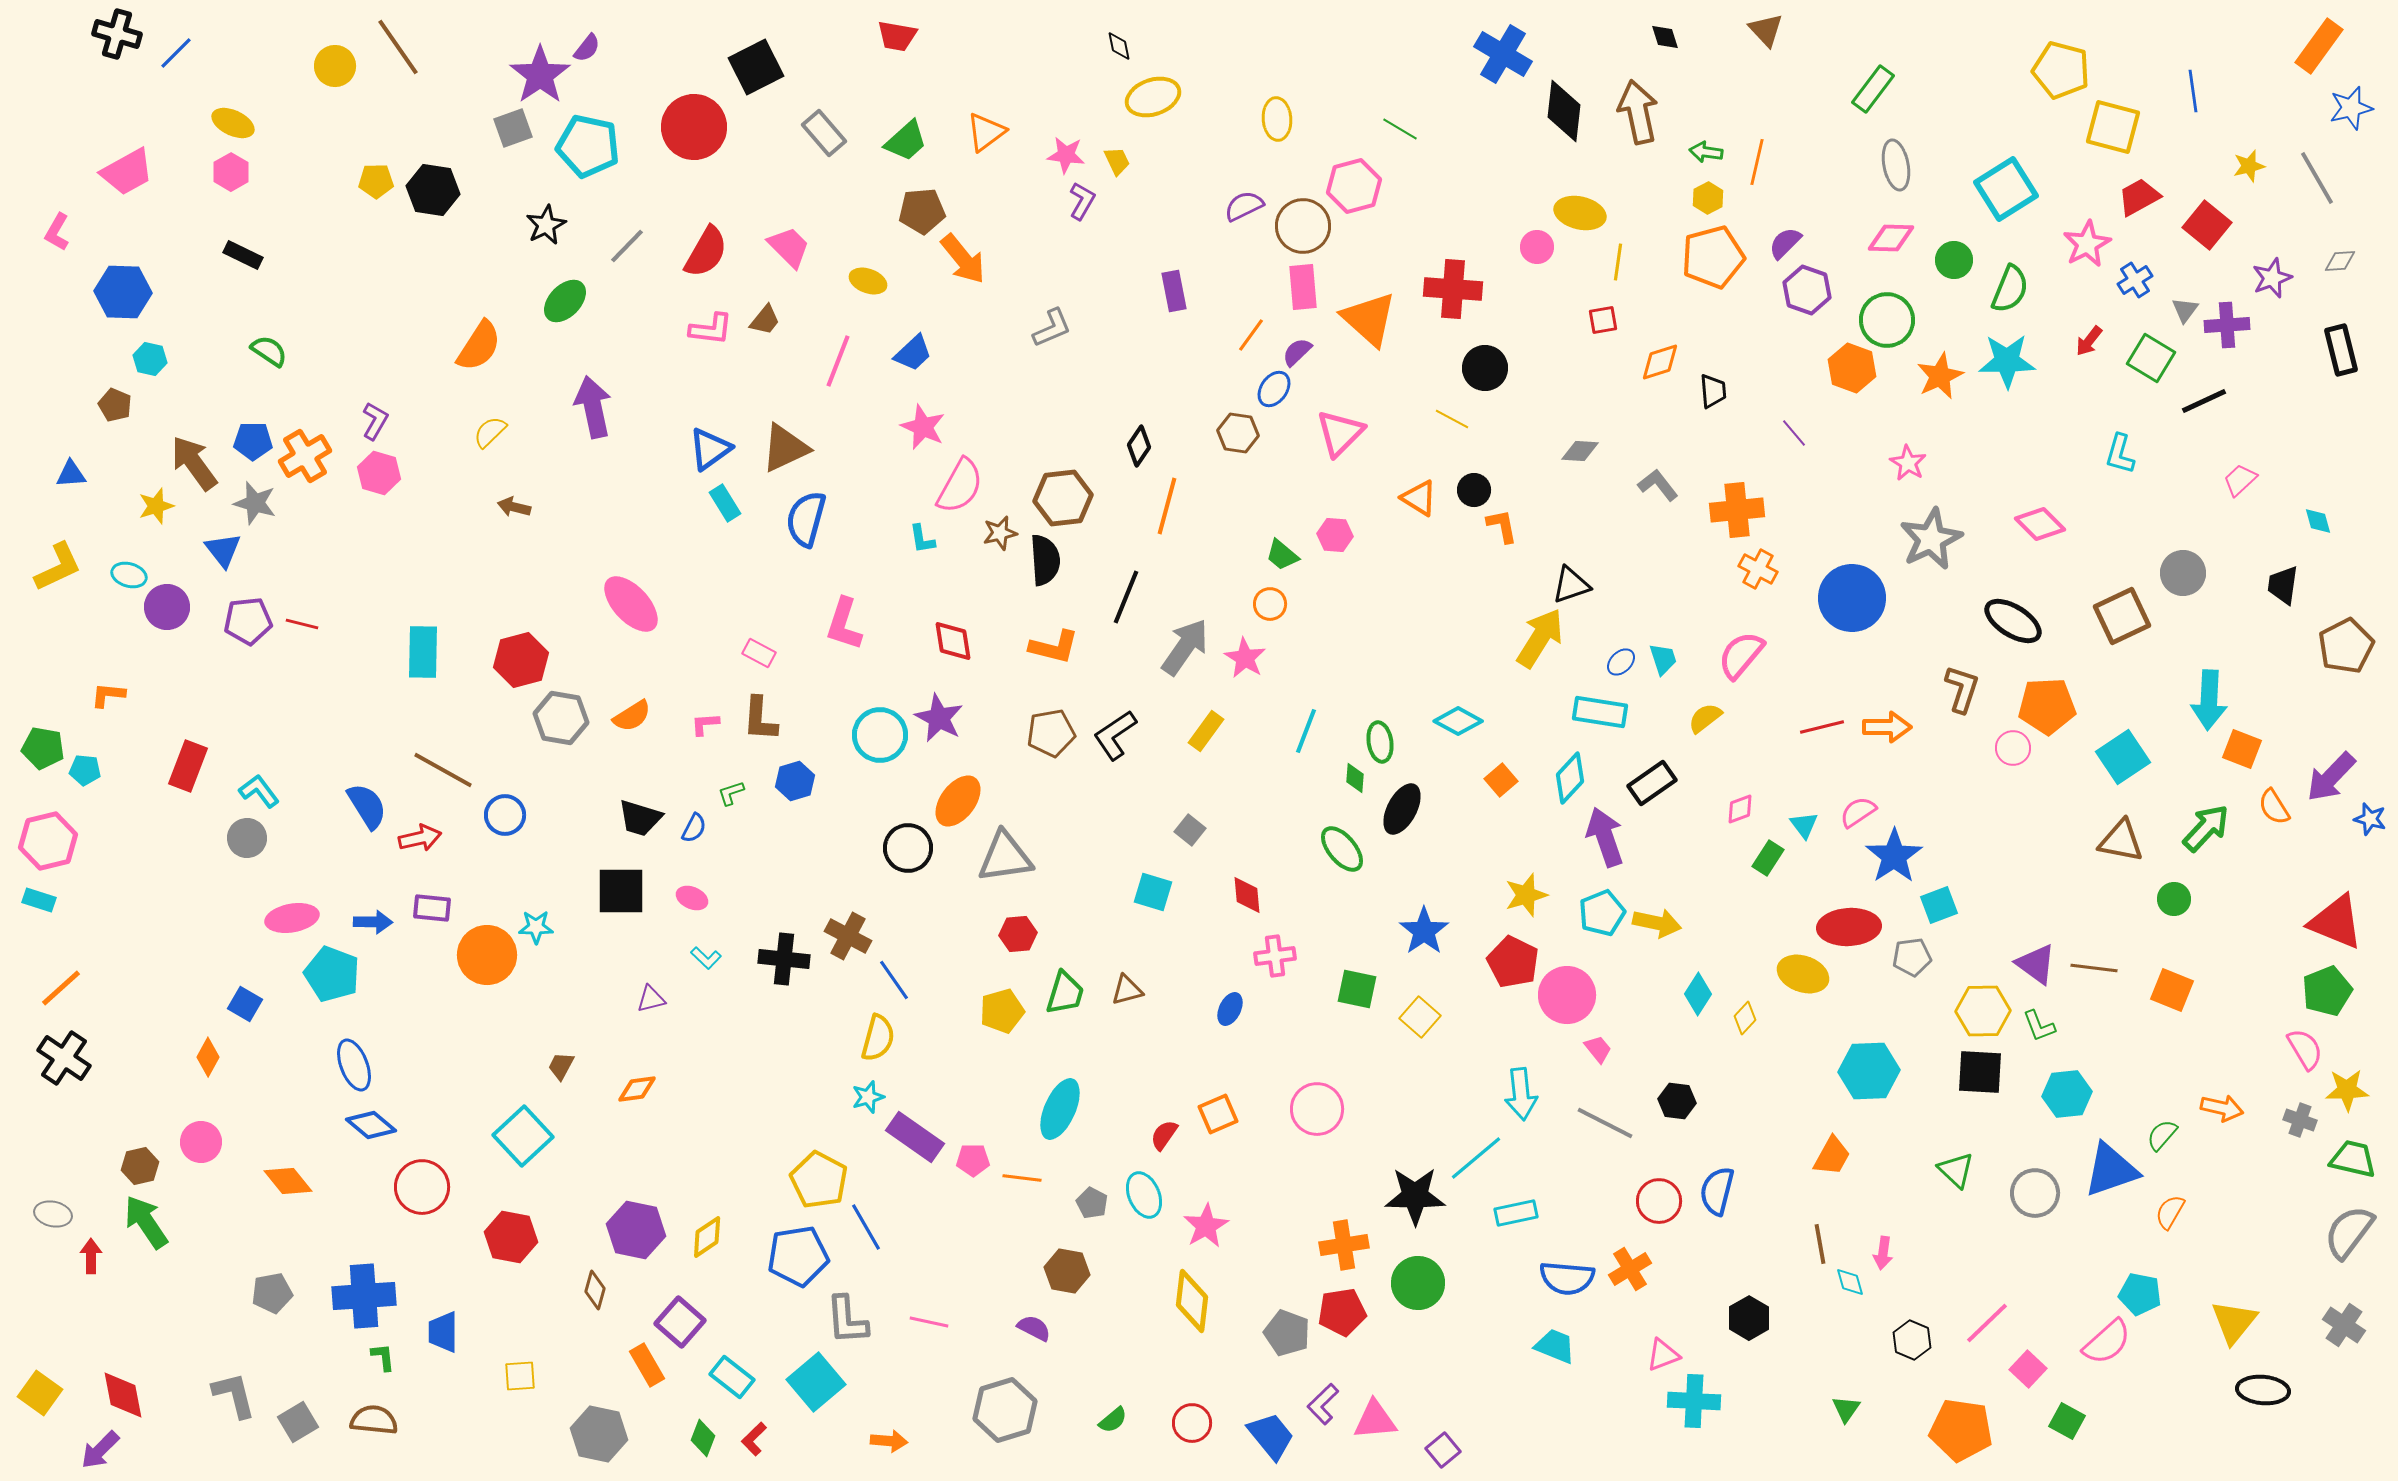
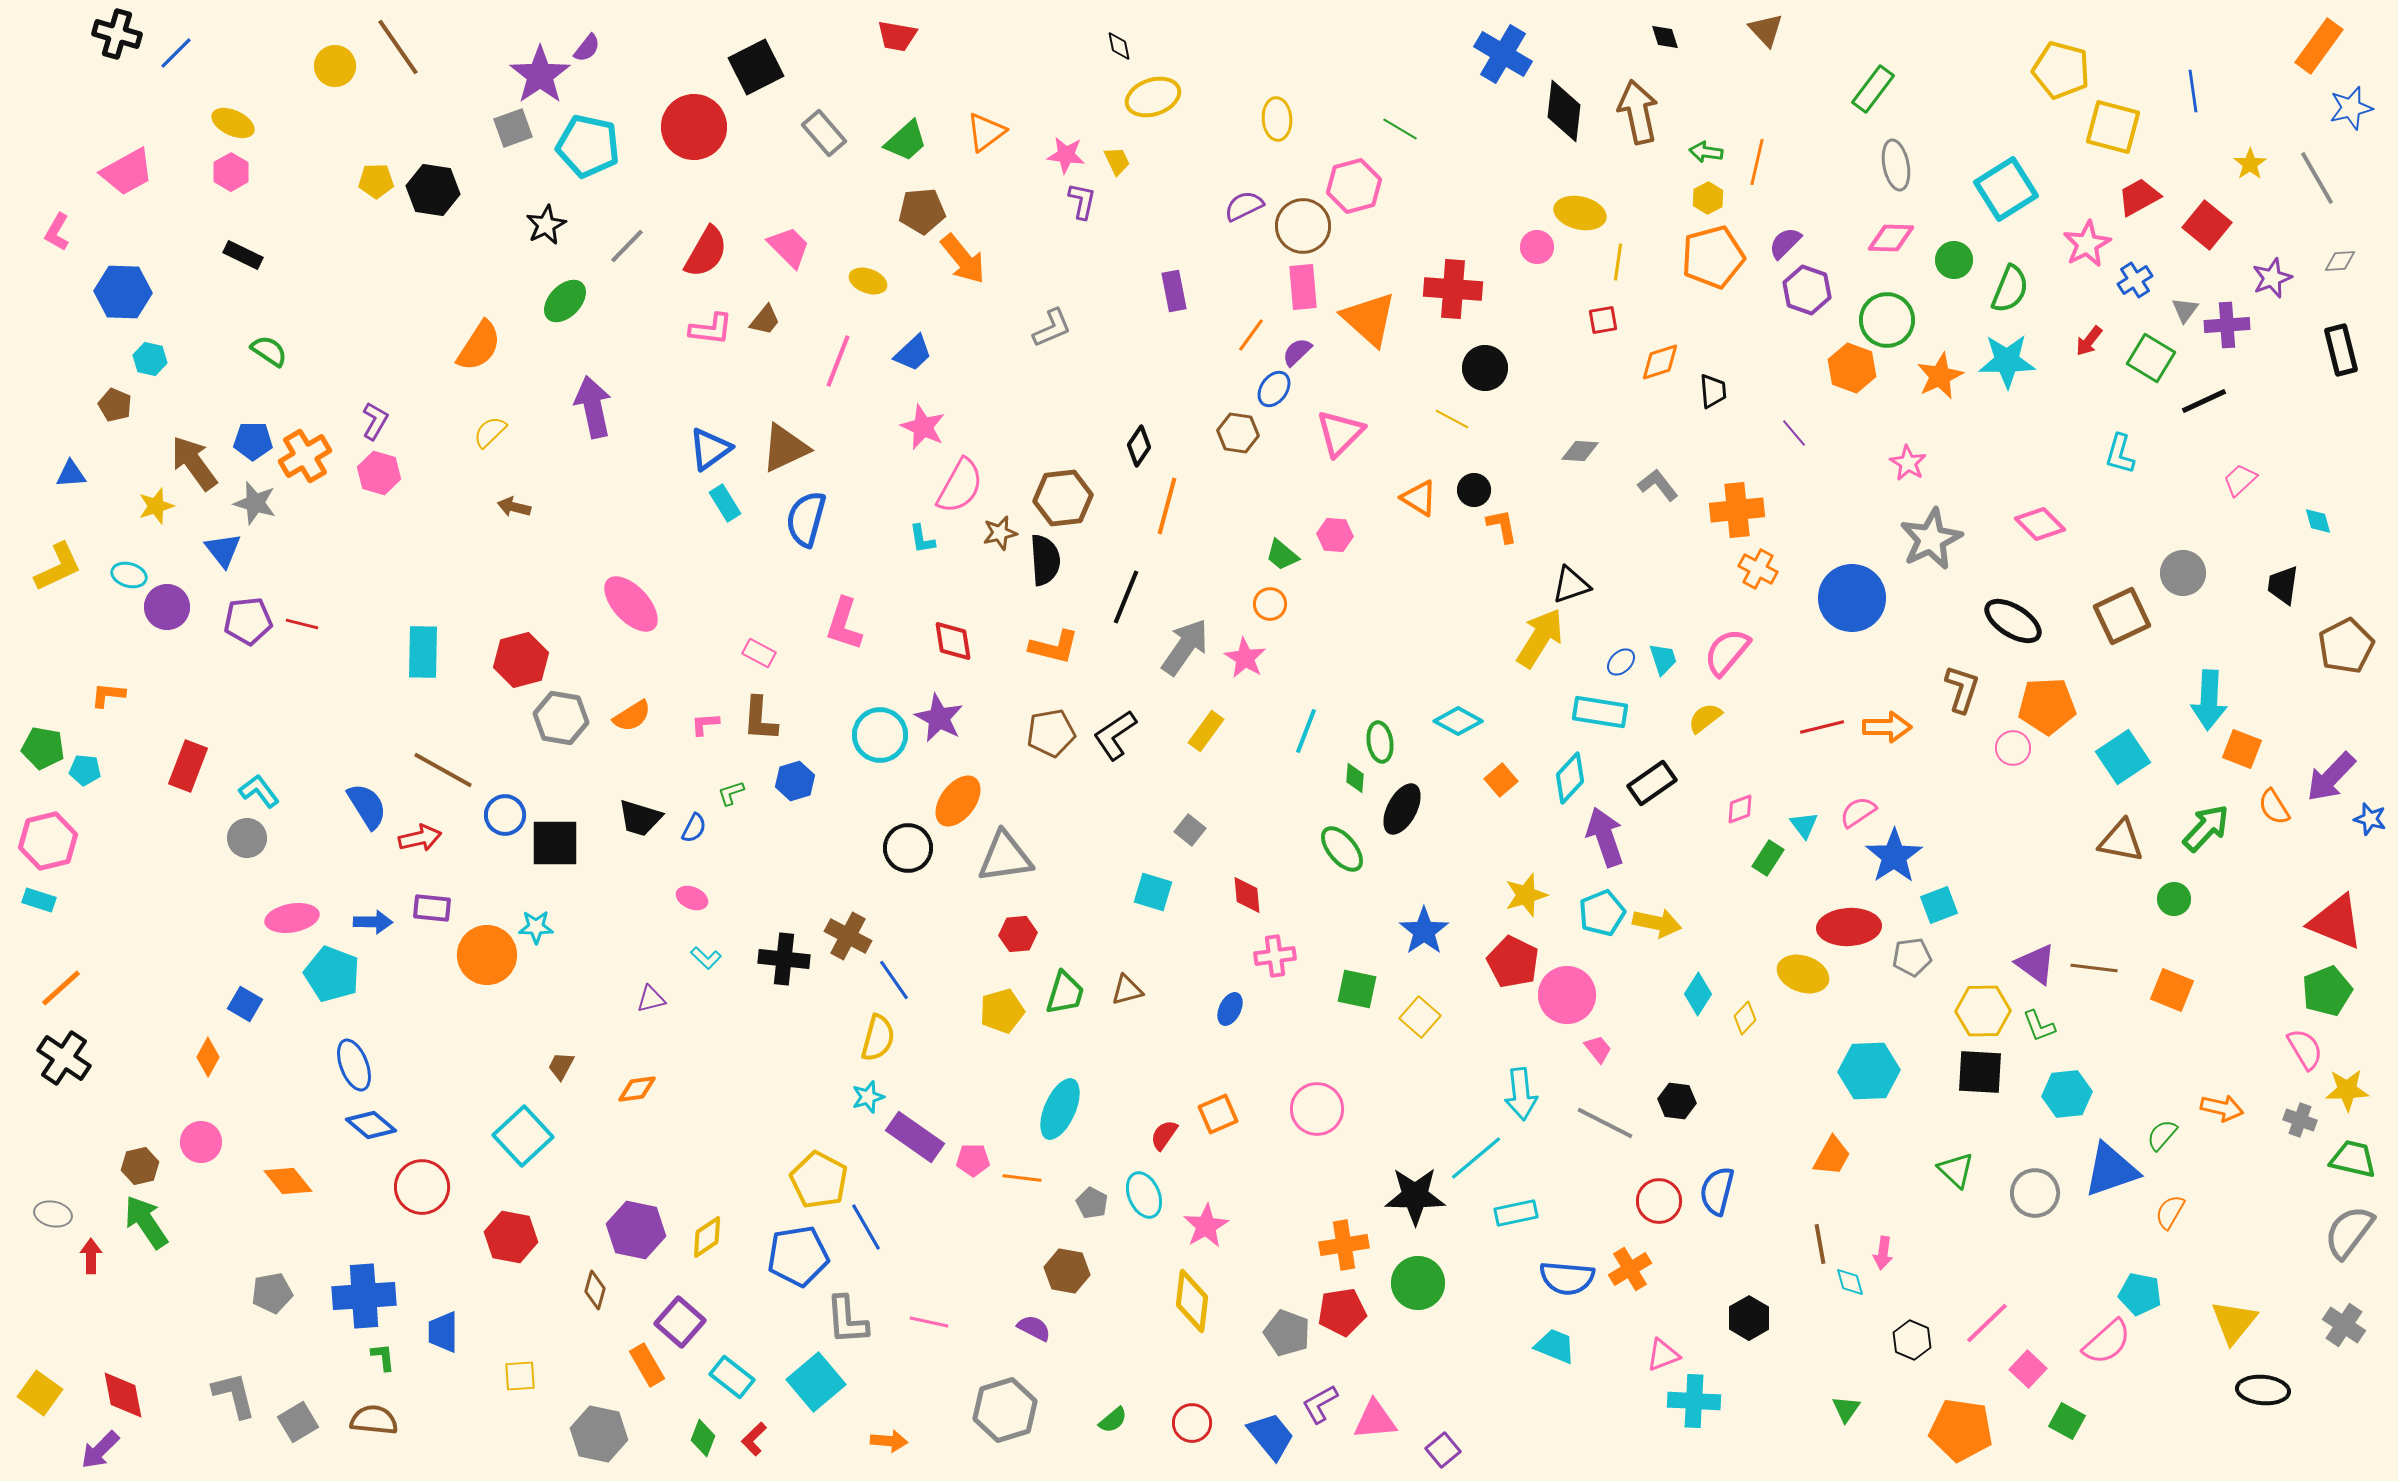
yellow star at (2249, 166): moved 1 px right, 2 px up; rotated 20 degrees counterclockwise
purple L-shape at (1082, 201): rotated 18 degrees counterclockwise
pink semicircle at (1741, 655): moved 14 px left, 3 px up
black square at (621, 891): moved 66 px left, 48 px up
purple L-shape at (1323, 1404): moved 3 px left; rotated 15 degrees clockwise
